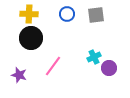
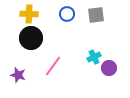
purple star: moved 1 px left
